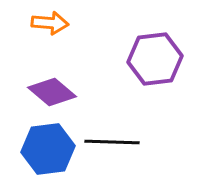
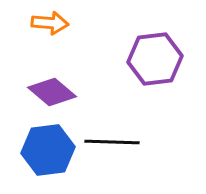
blue hexagon: moved 1 px down
